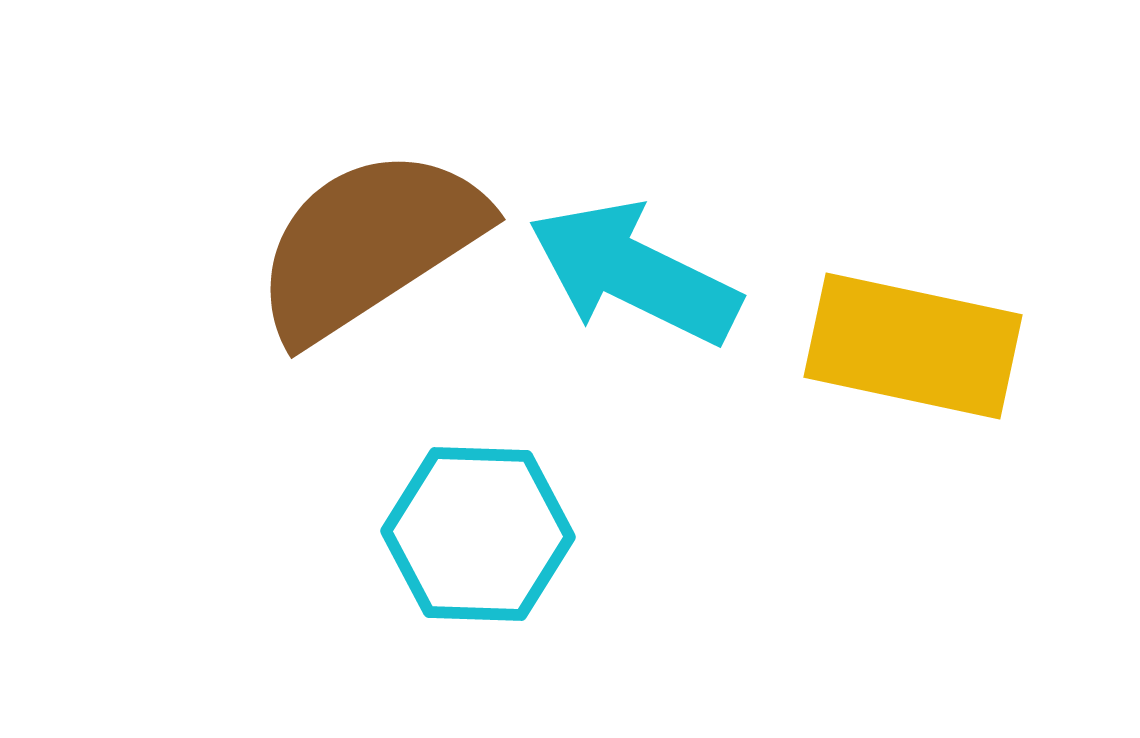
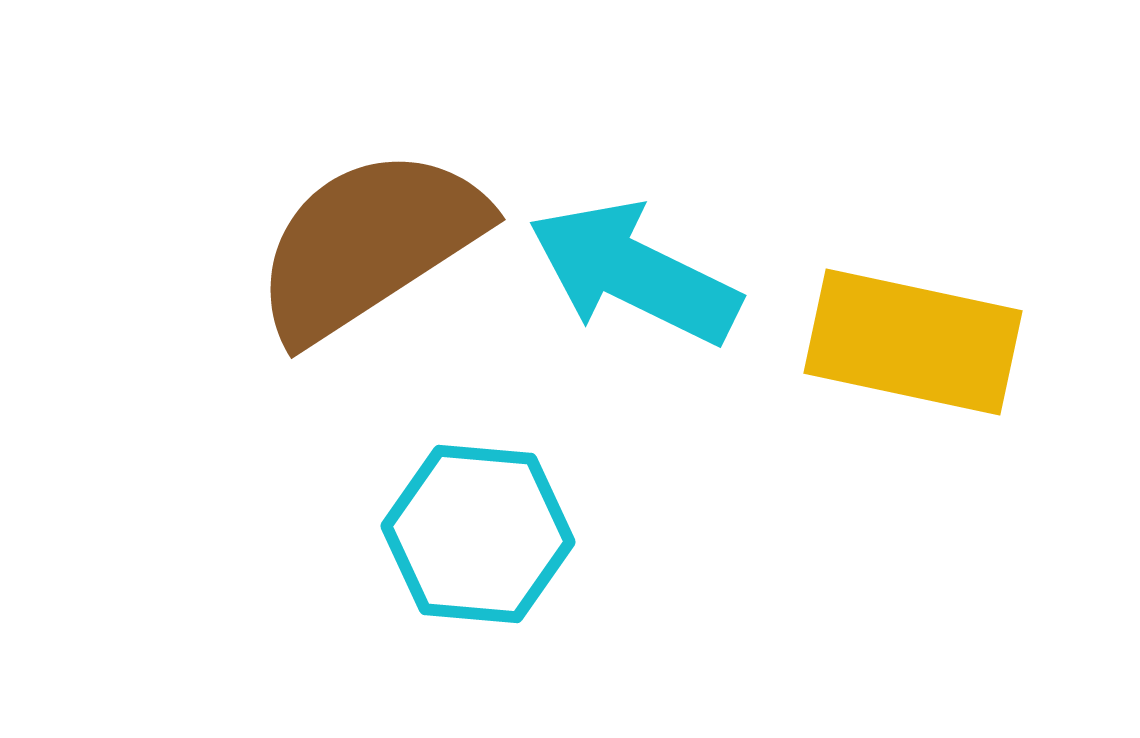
yellow rectangle: moved 4 px up
cyan hexagon: rotated 3 degrees clockwise
